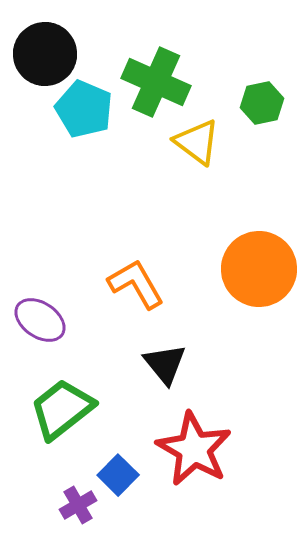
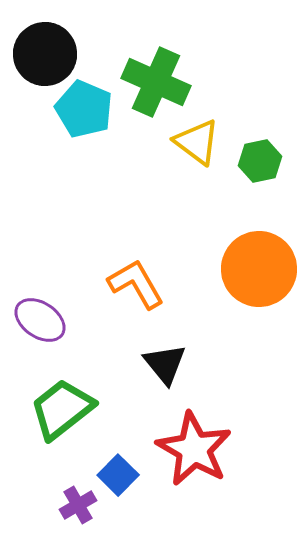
green hexagon: moved 2 px left, 58 px down
